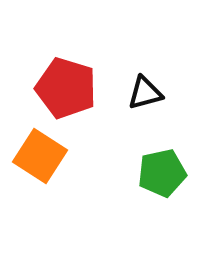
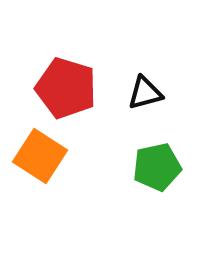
green pentagon: moved 5 px left, 6 px up
